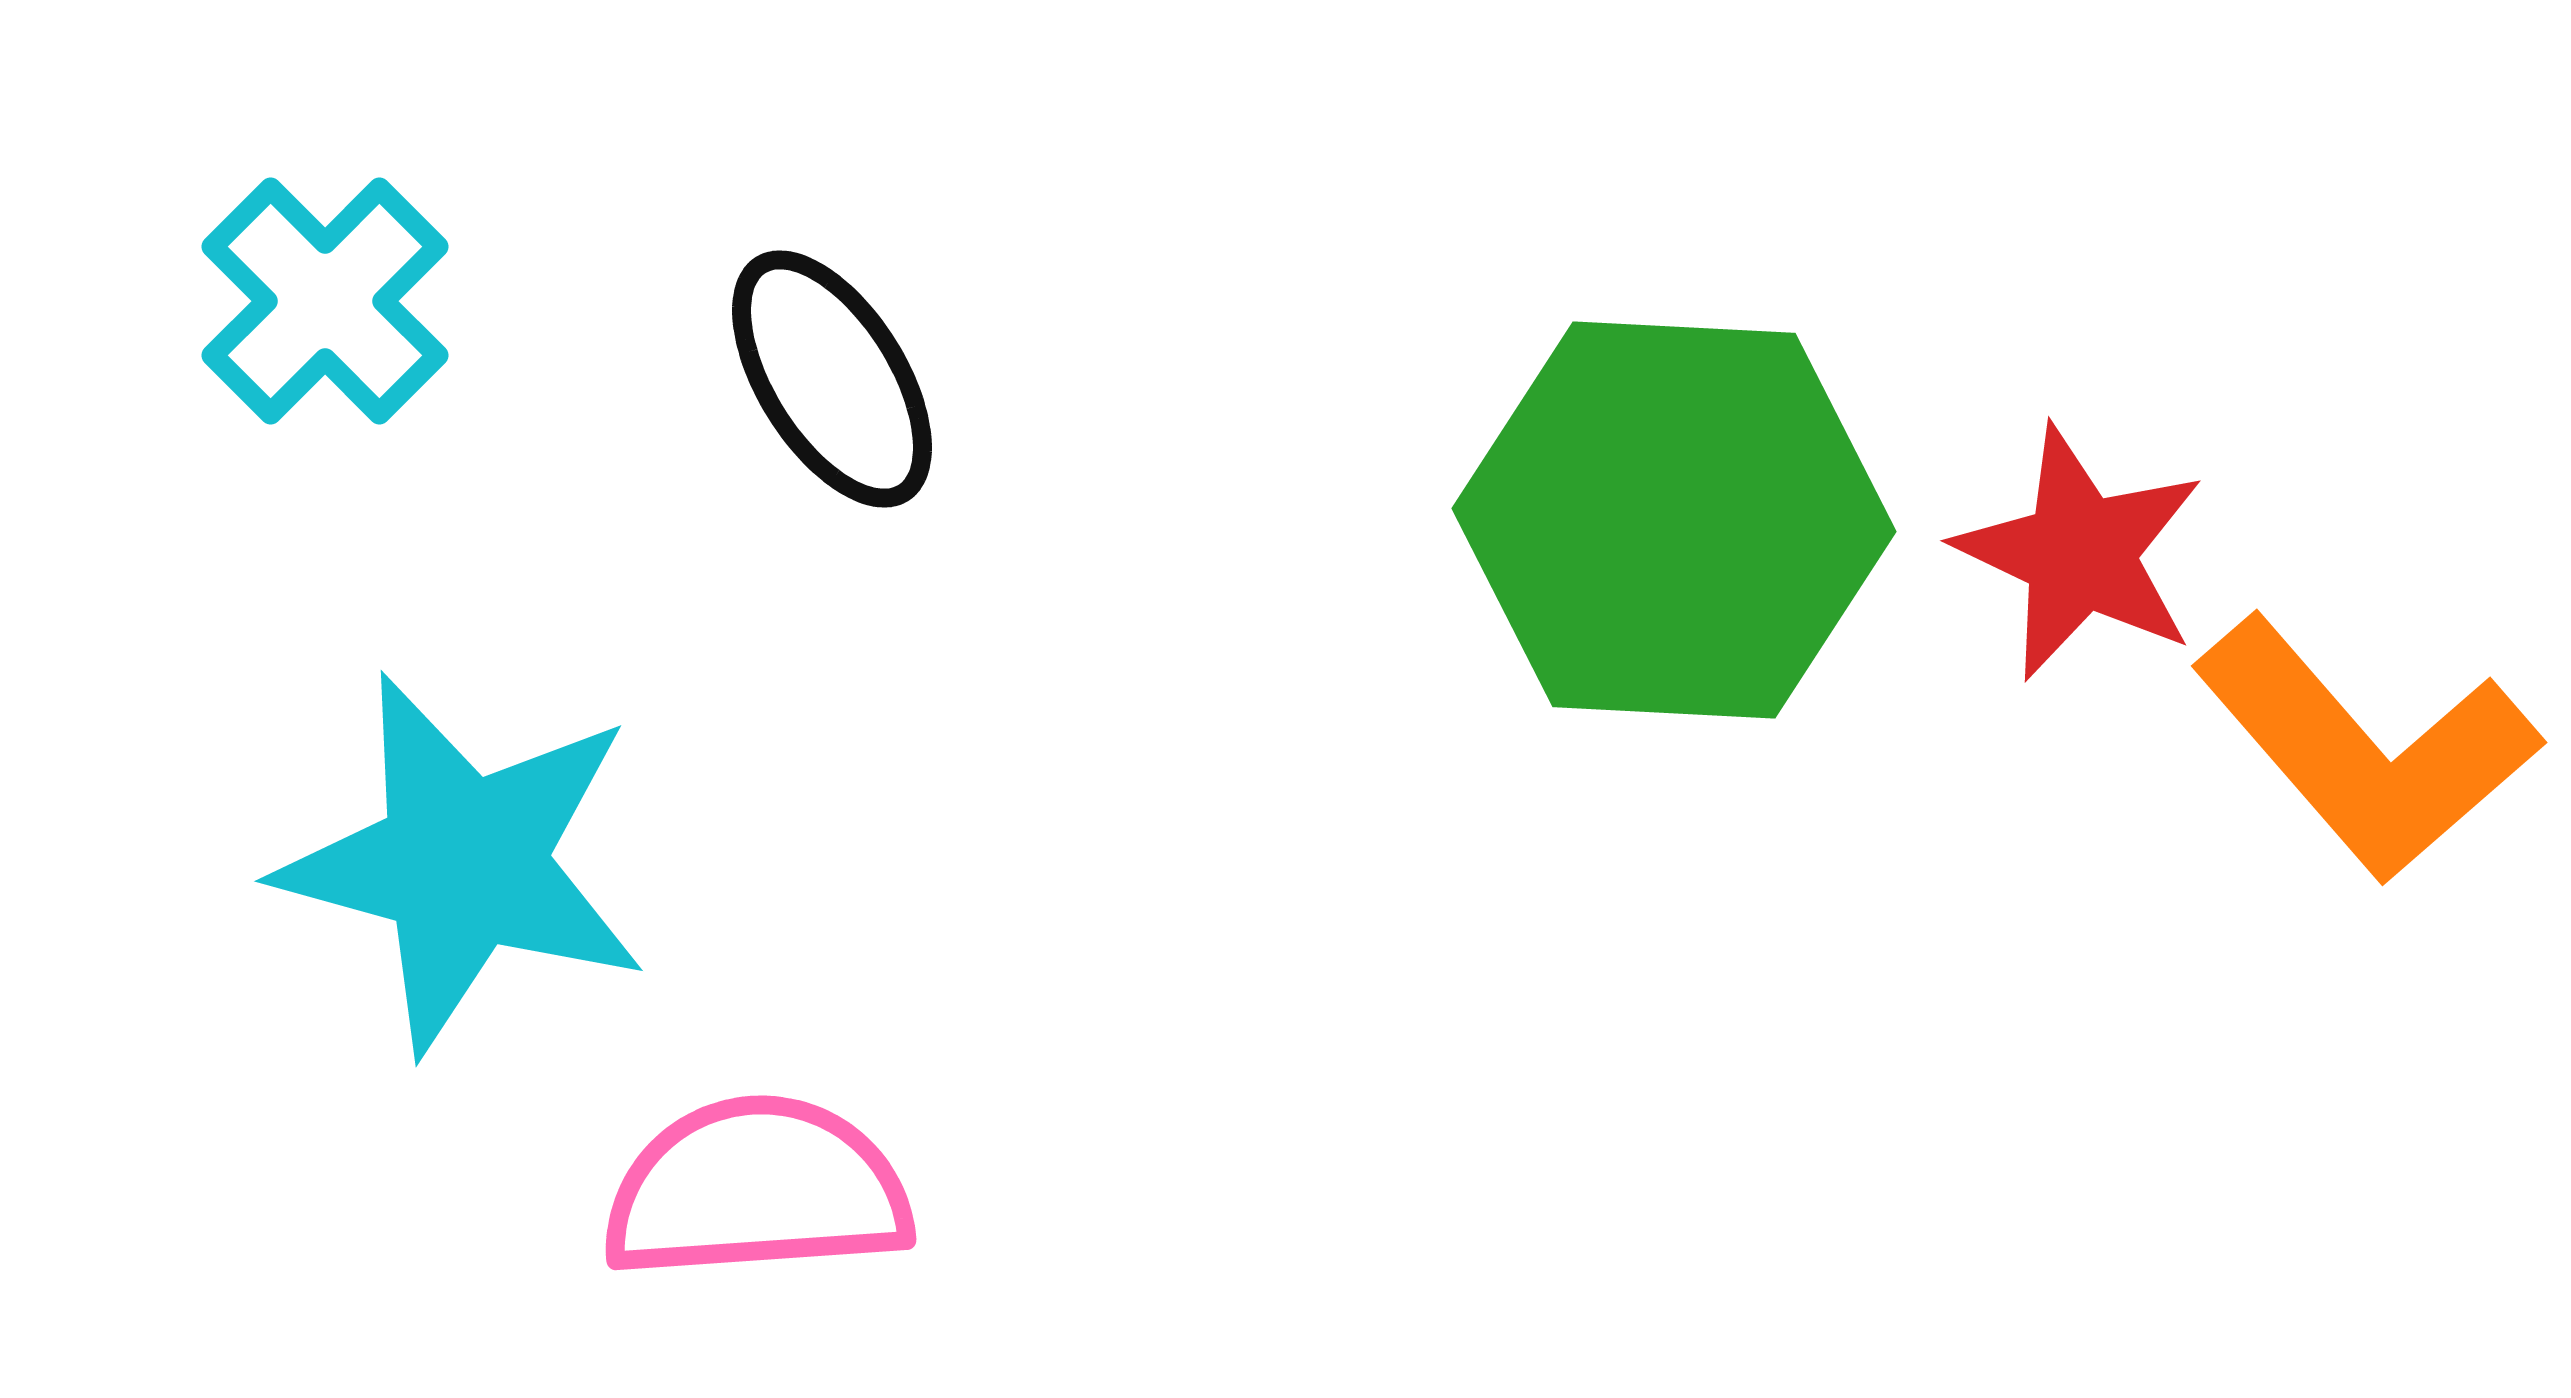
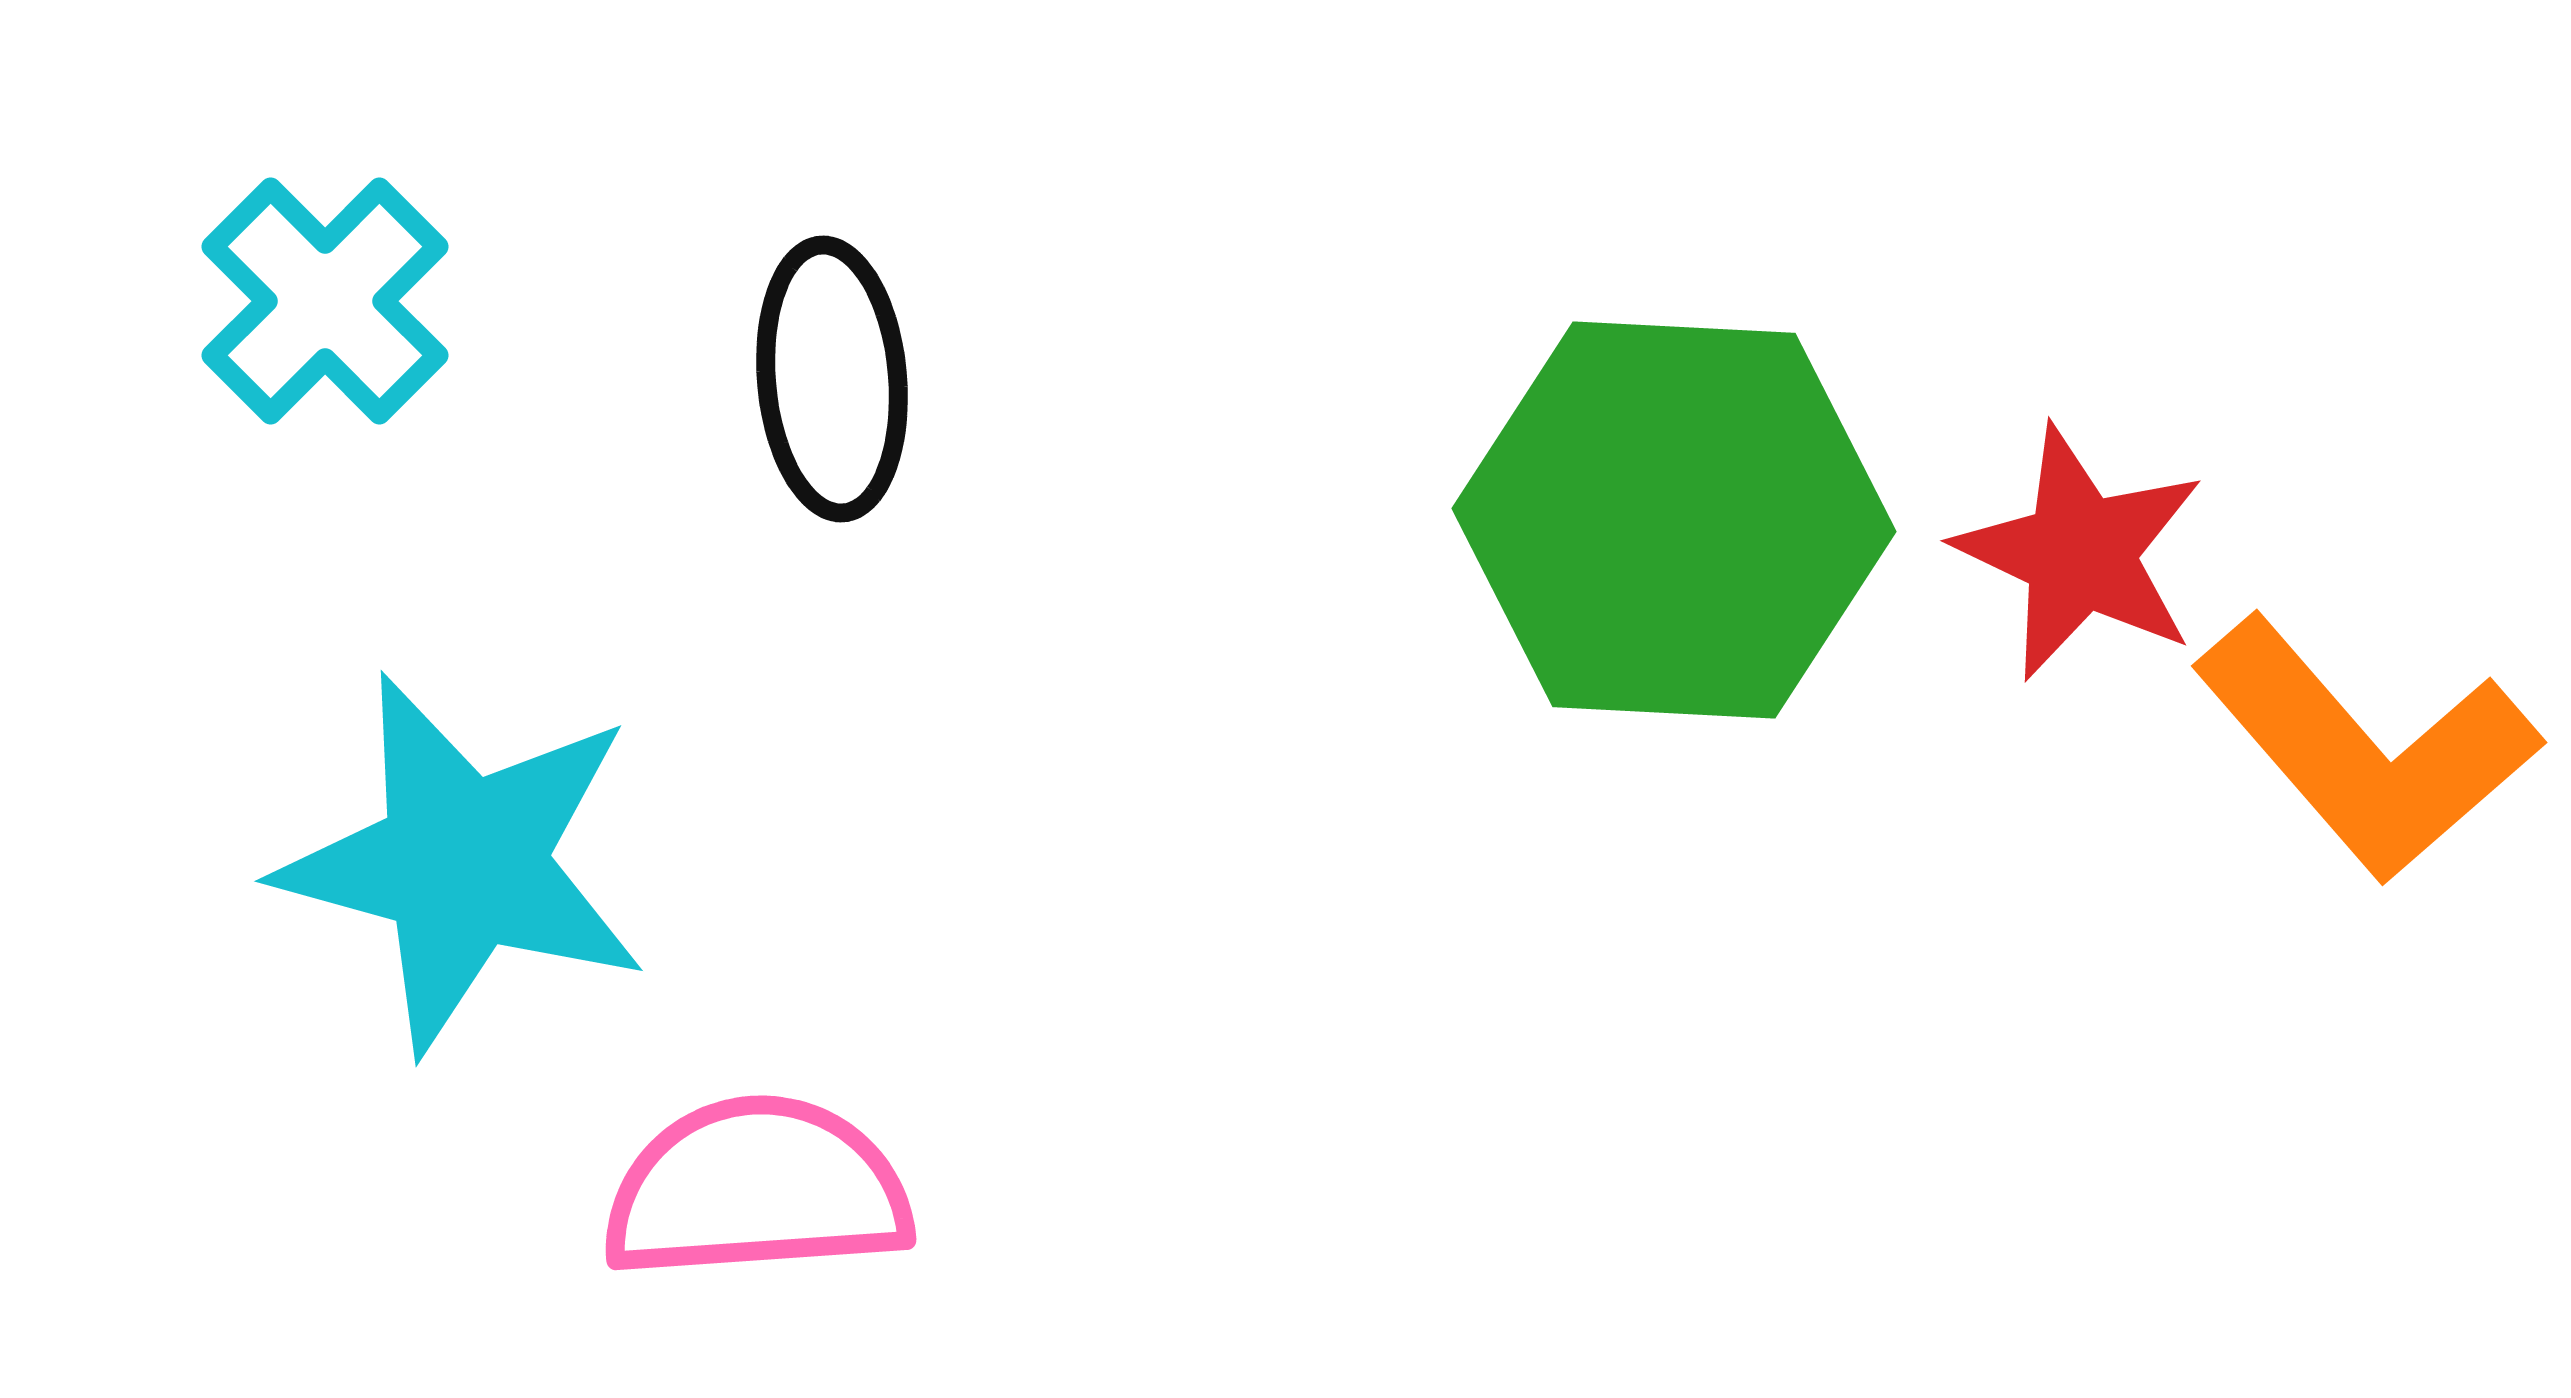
black ellipse: rotated 27 degrees clockwise
